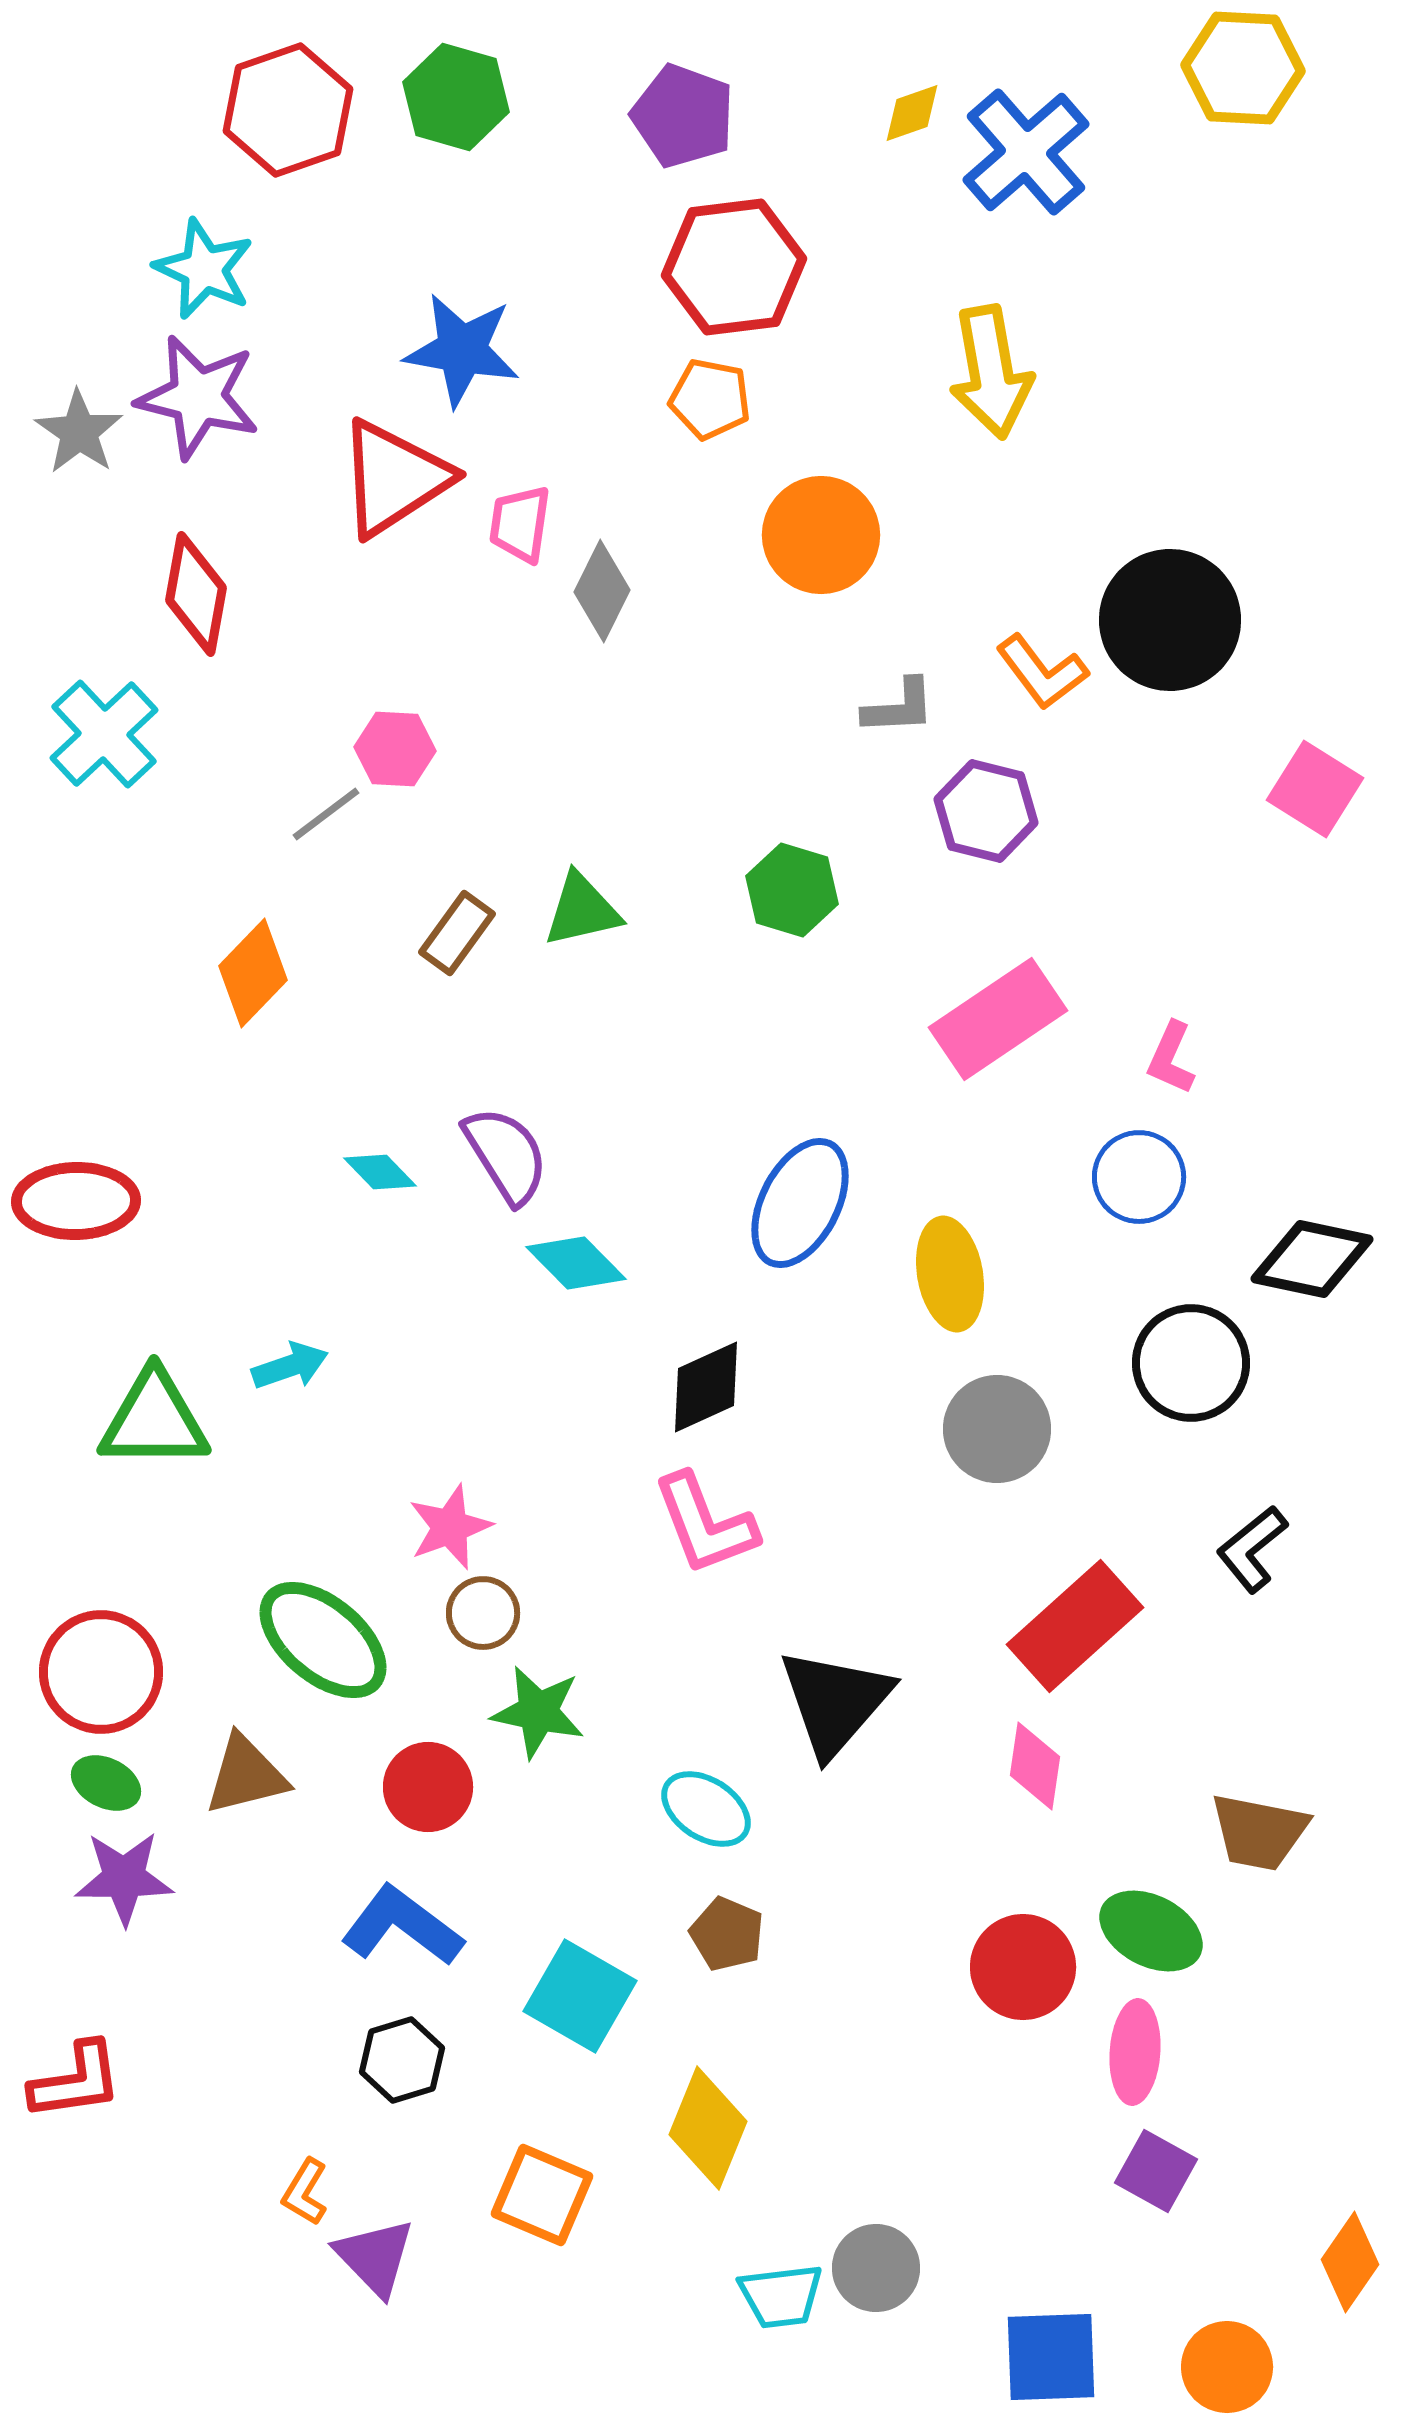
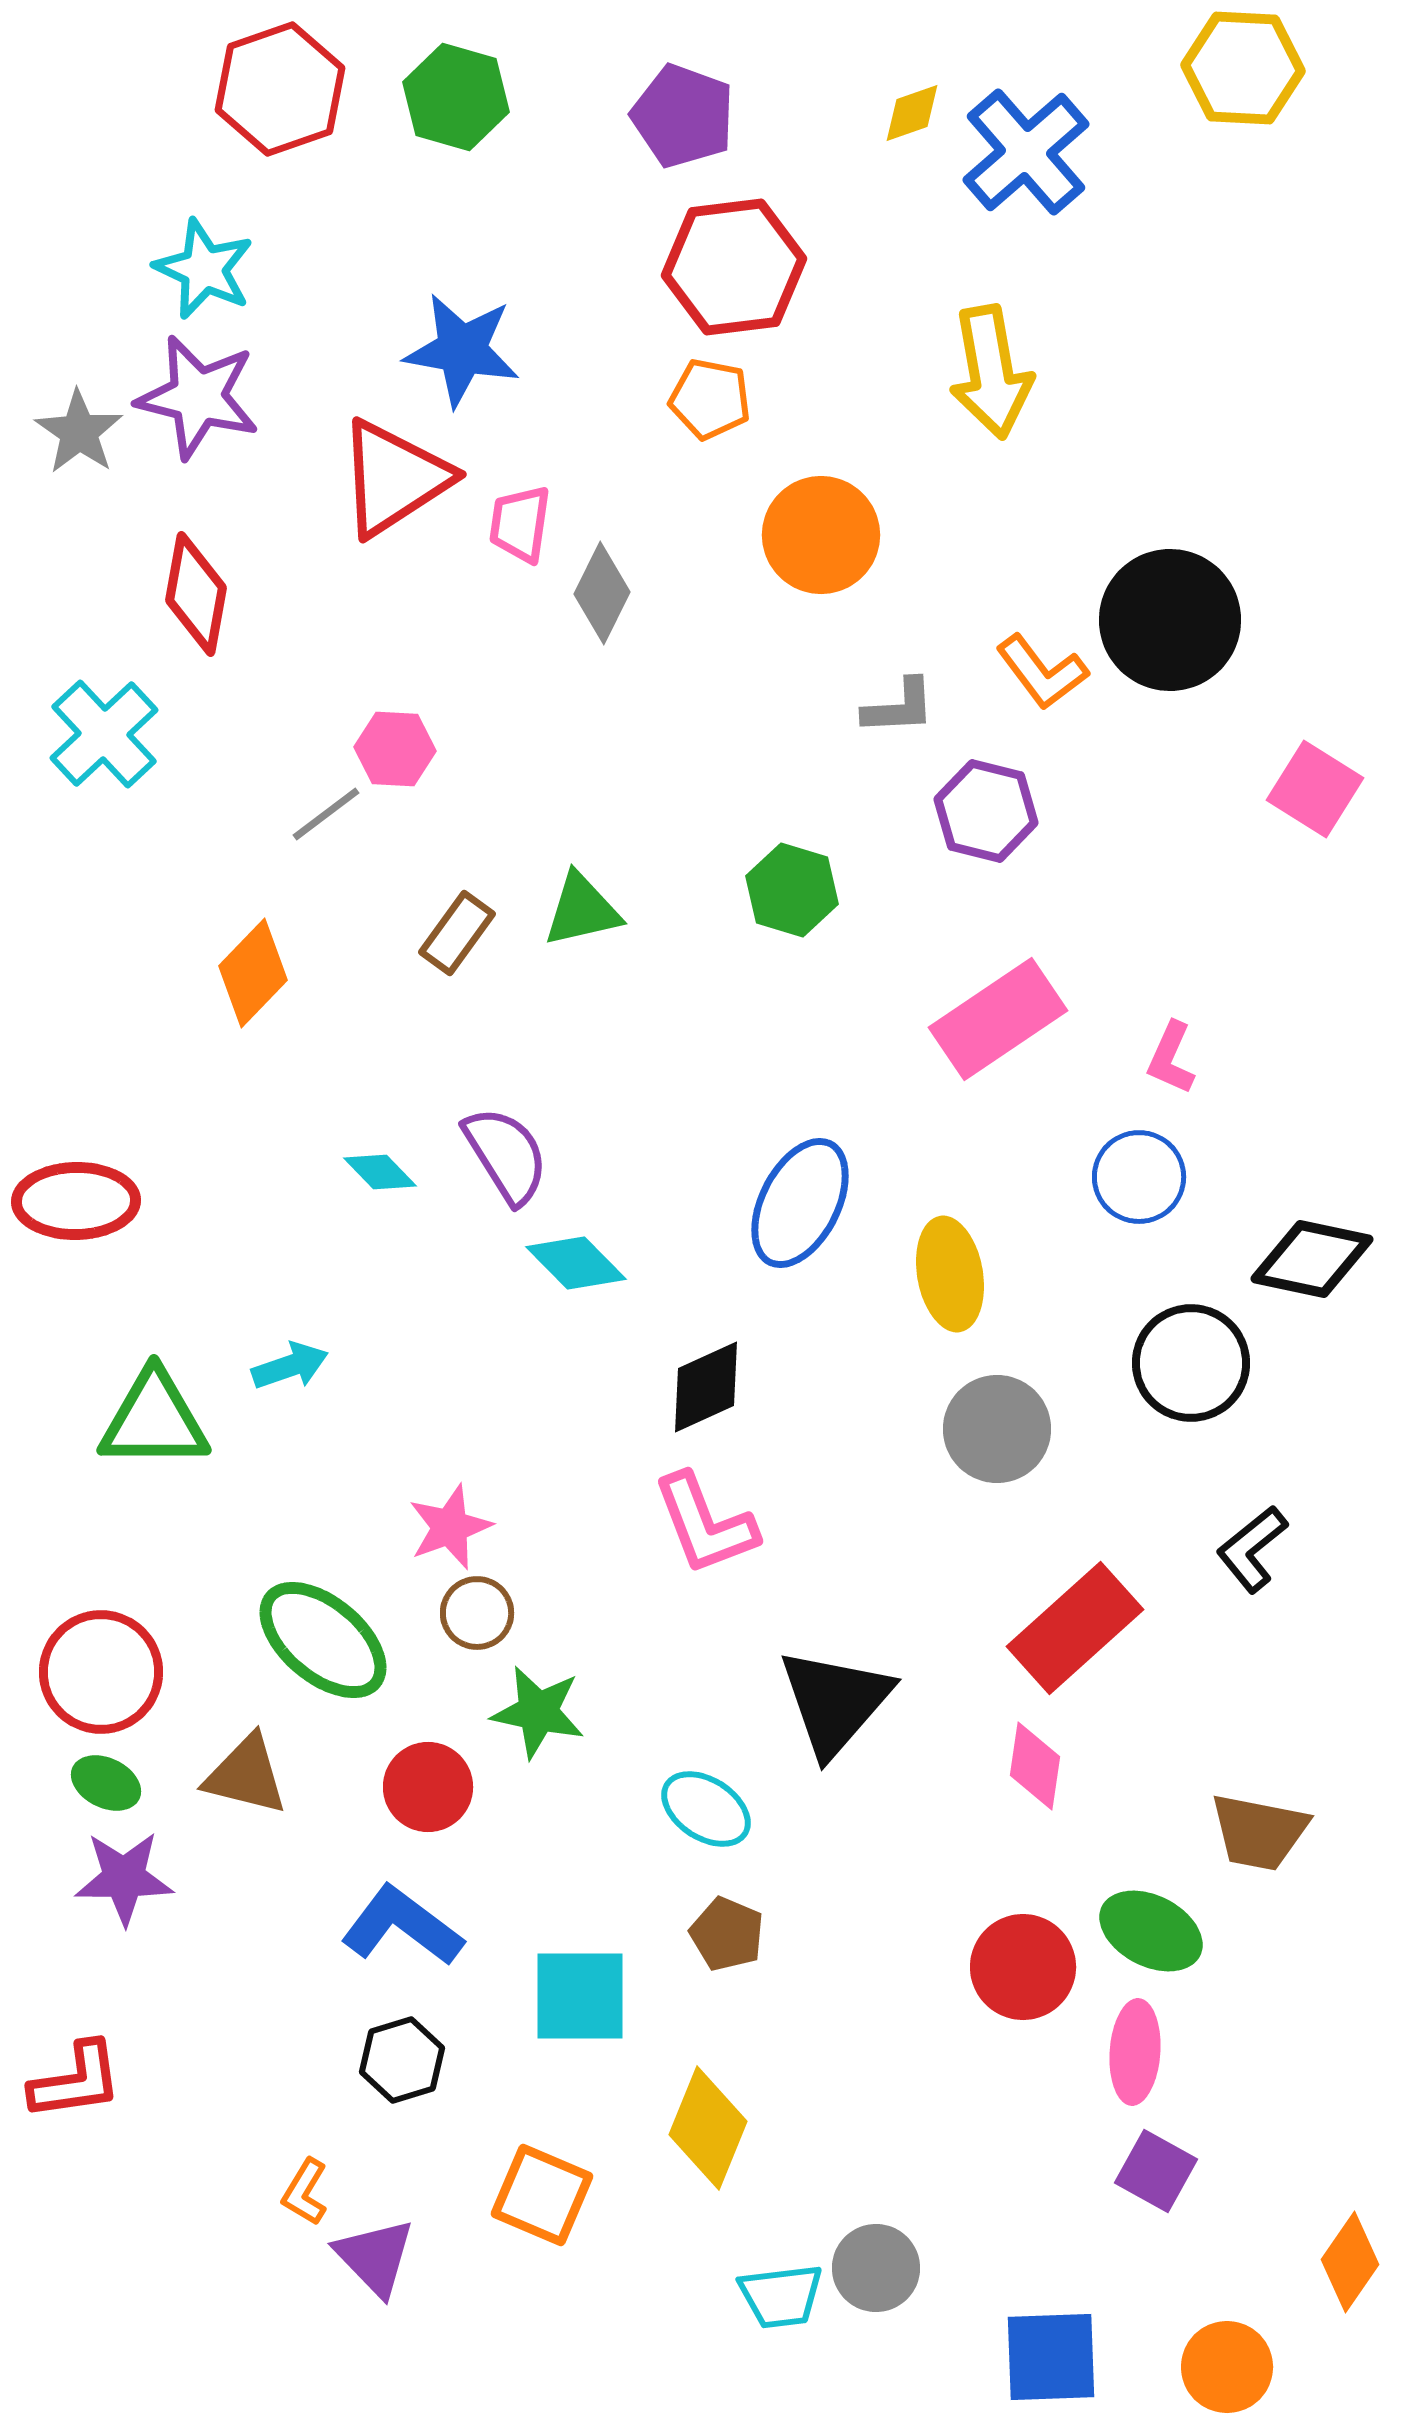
red hexagon at (288, 110): moved 8 px left, 21 px up
gray diamond at (602, 591): moved 2 px down
brown circle at (483, 1613): moved 6 px left
red rectangle at (1075, 1626): moved 2 px down
brown triangle at (246, 1775): rotated 28 degrees clockwise
cyan square at (580, 1996): rotated 30 degrees counterclockwise
